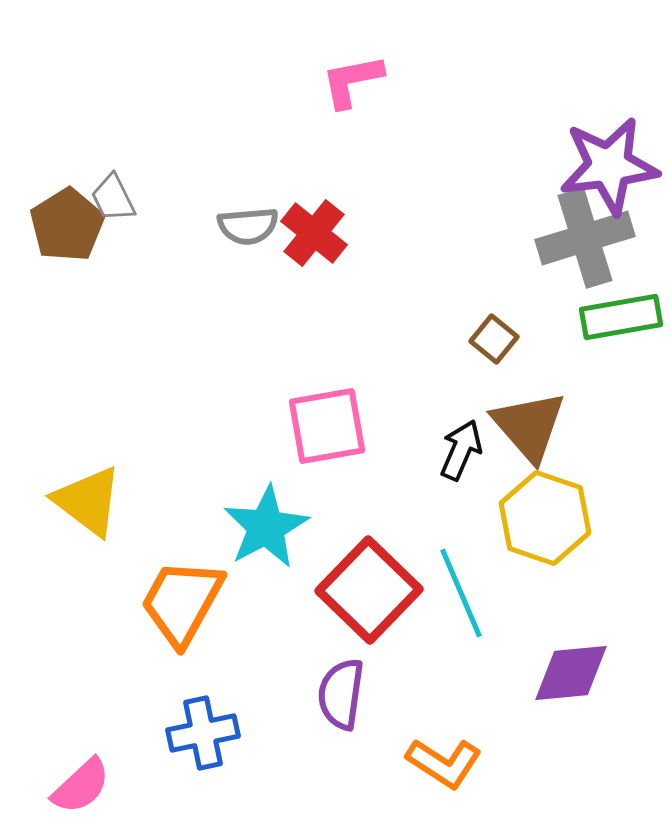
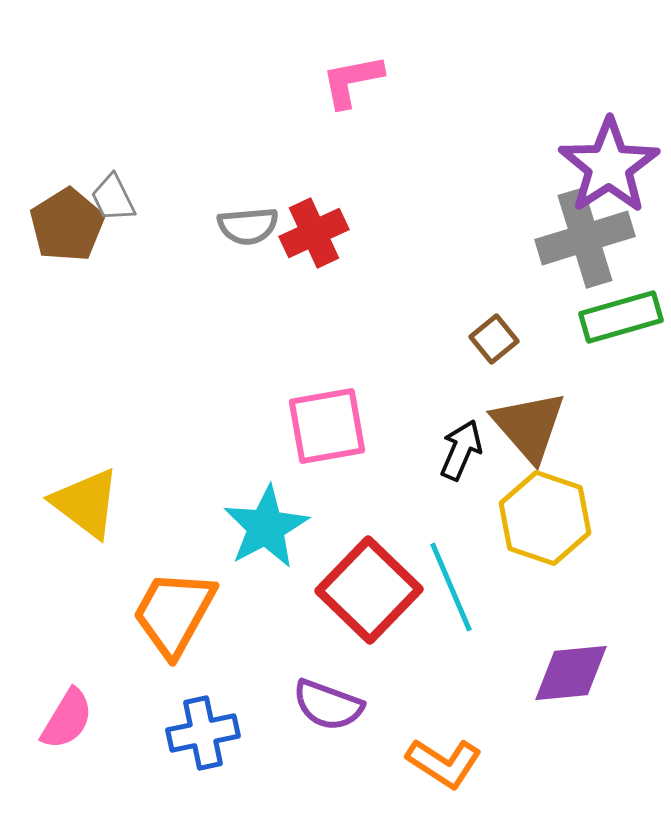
purple star: rotated 26 degrees counterclockwise
red cross: rotated 26 degrees clockwise
green rectangle: rotated 6 degrees counterclockwise
brown square: rotated 12 degrees clockwise
yellow triangle: moved 2 px left, 2 px down
cyan line: moved 10 px left, 6 px up
orange trapezoid: moved 8 px left, 11 px down
purple semicircle: moved 13 px left, 11 px down; rotated 78 degrees counterclockwise
pink semicircle: moved 14 px left, 67 px up; rotated 16 degrees counterclockwise
